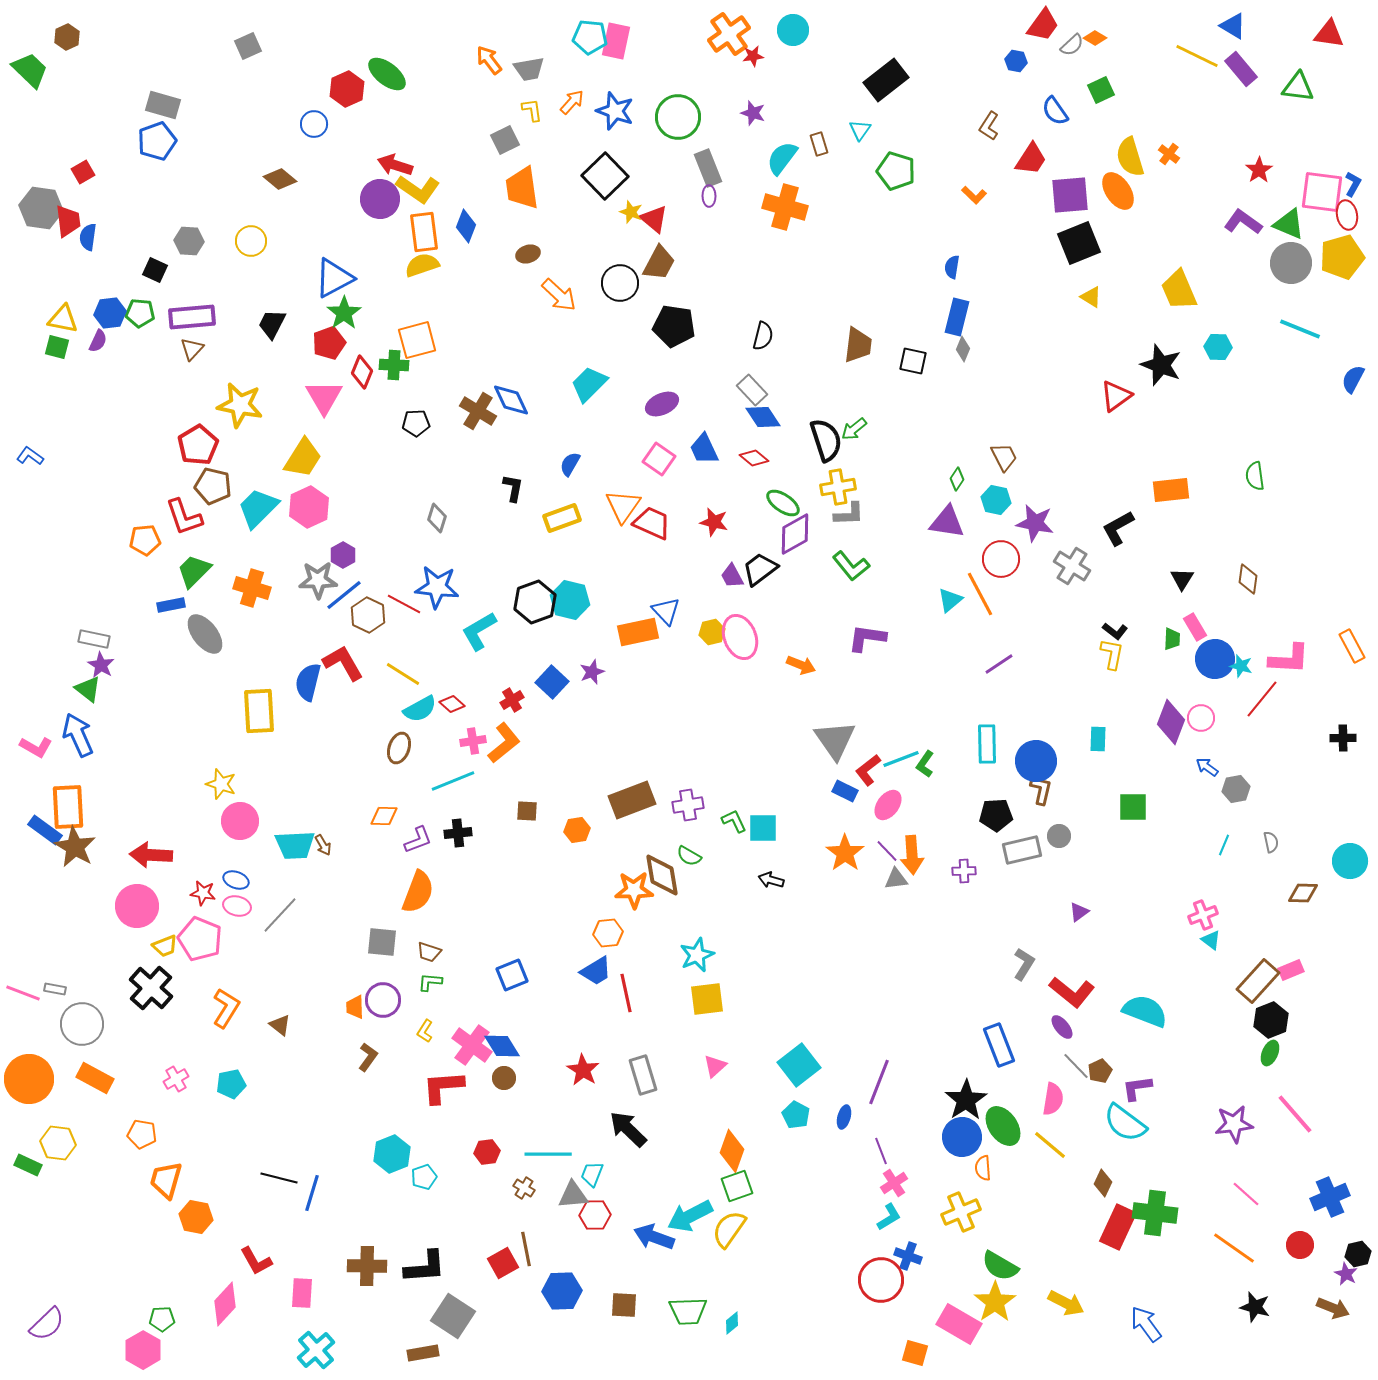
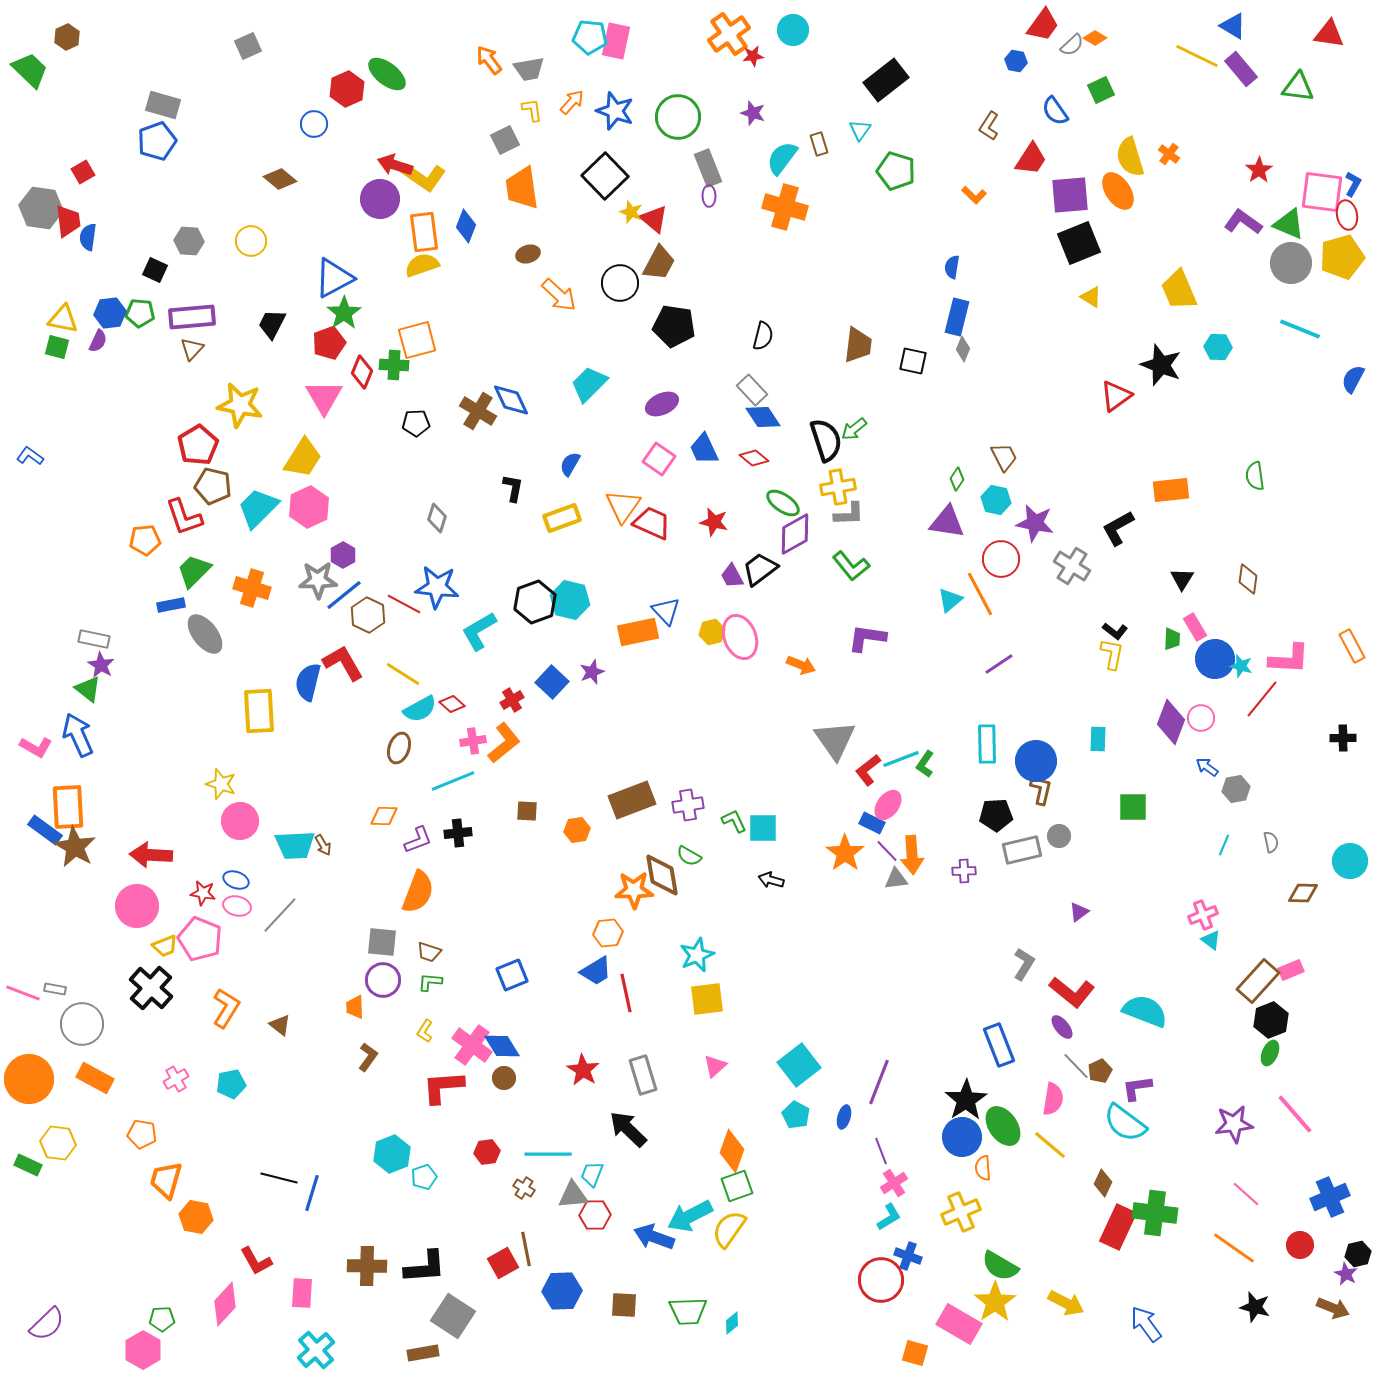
yellow L-shape at (418, 189): moved 6 px right, 12 px up
blue rectangle at (845, 791): moved 27 px right, 32 px down
purple circle at (383, 1000): moved 20 px up
